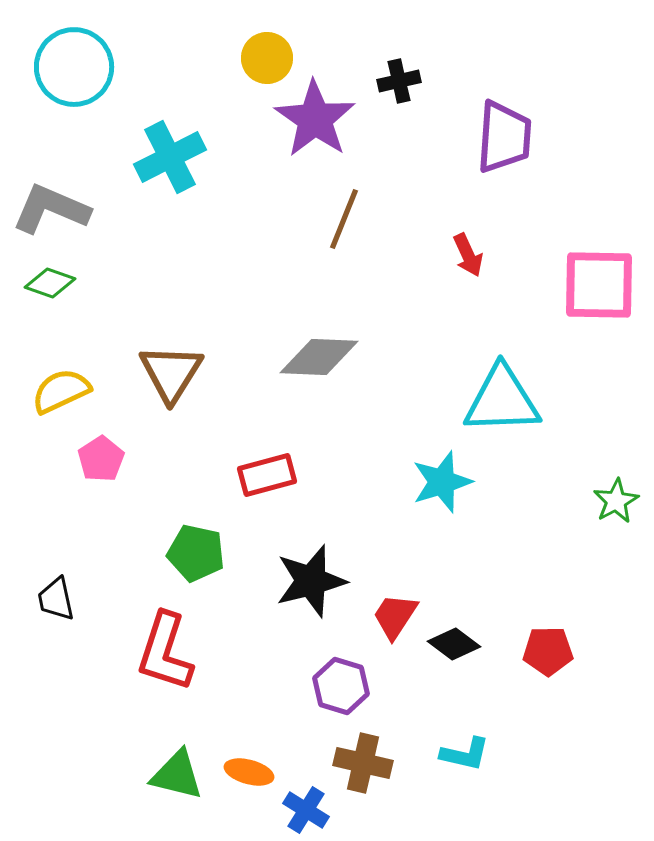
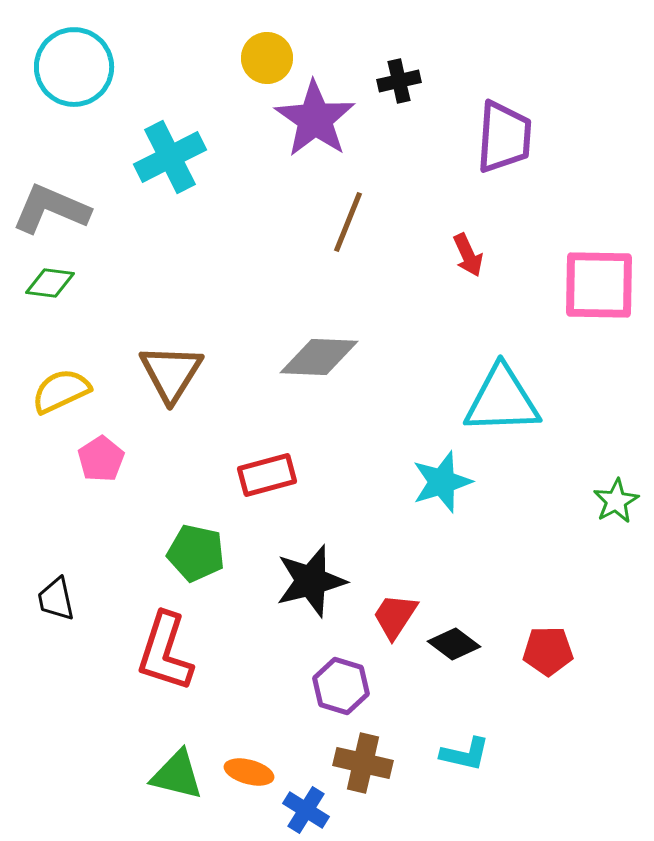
brown line: moved 4 px right, 3 px down
green diamond: rotated 12 degrees counterclockwise
